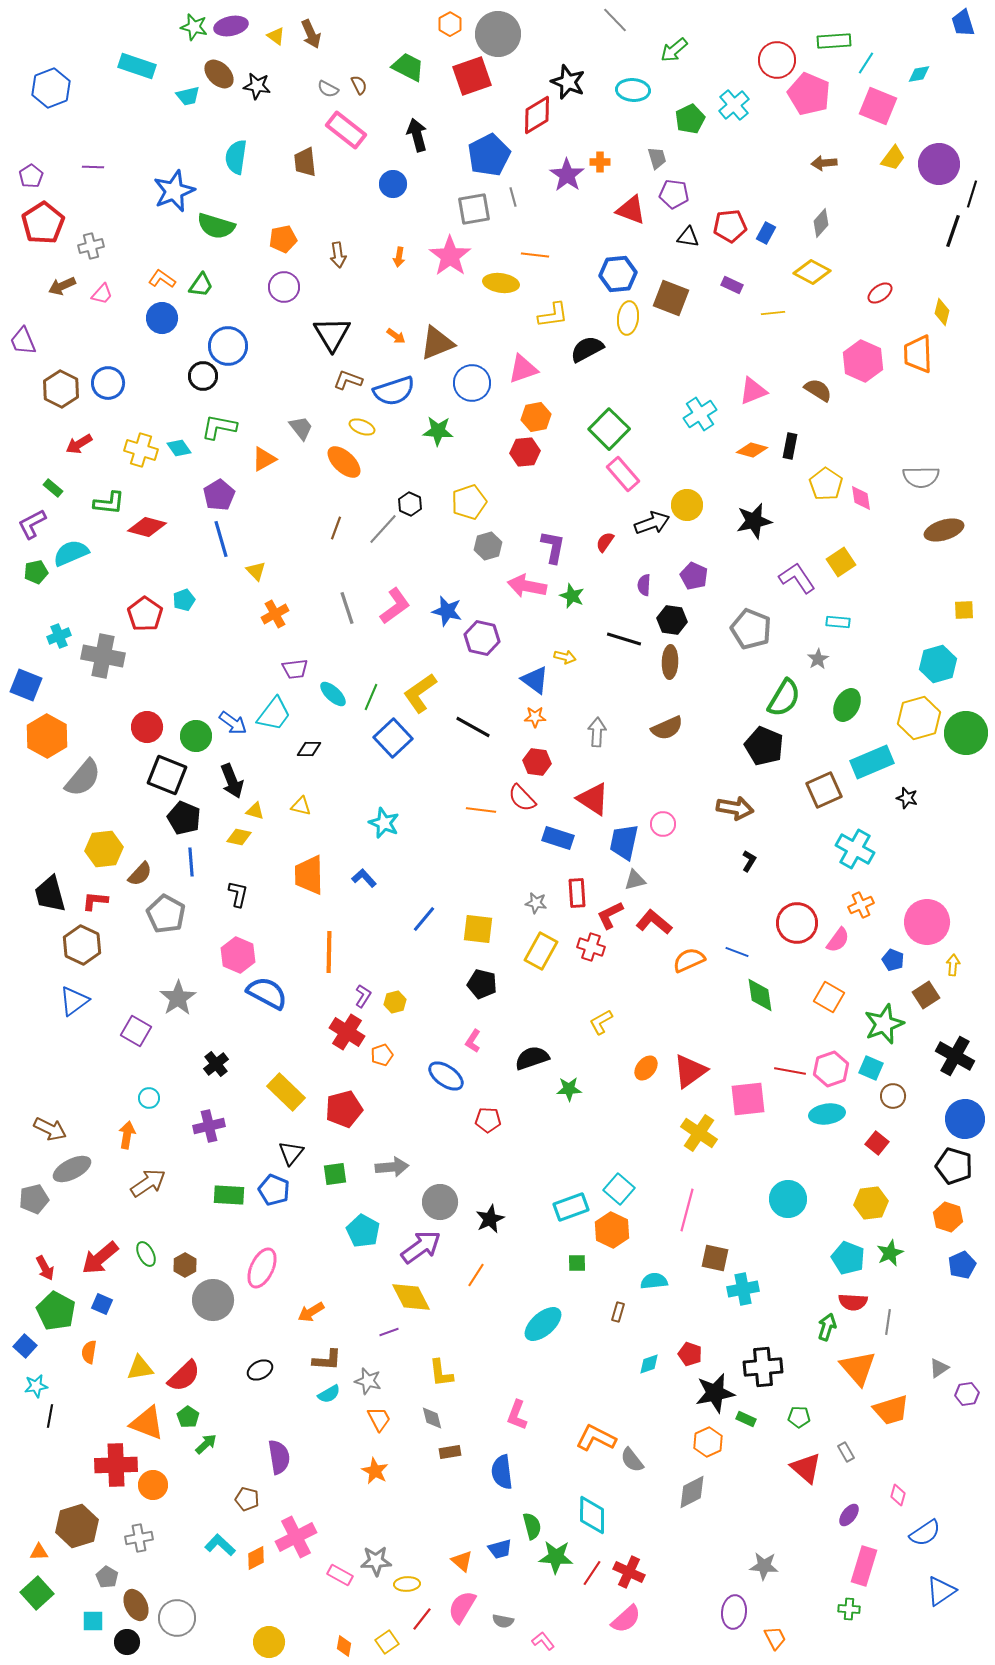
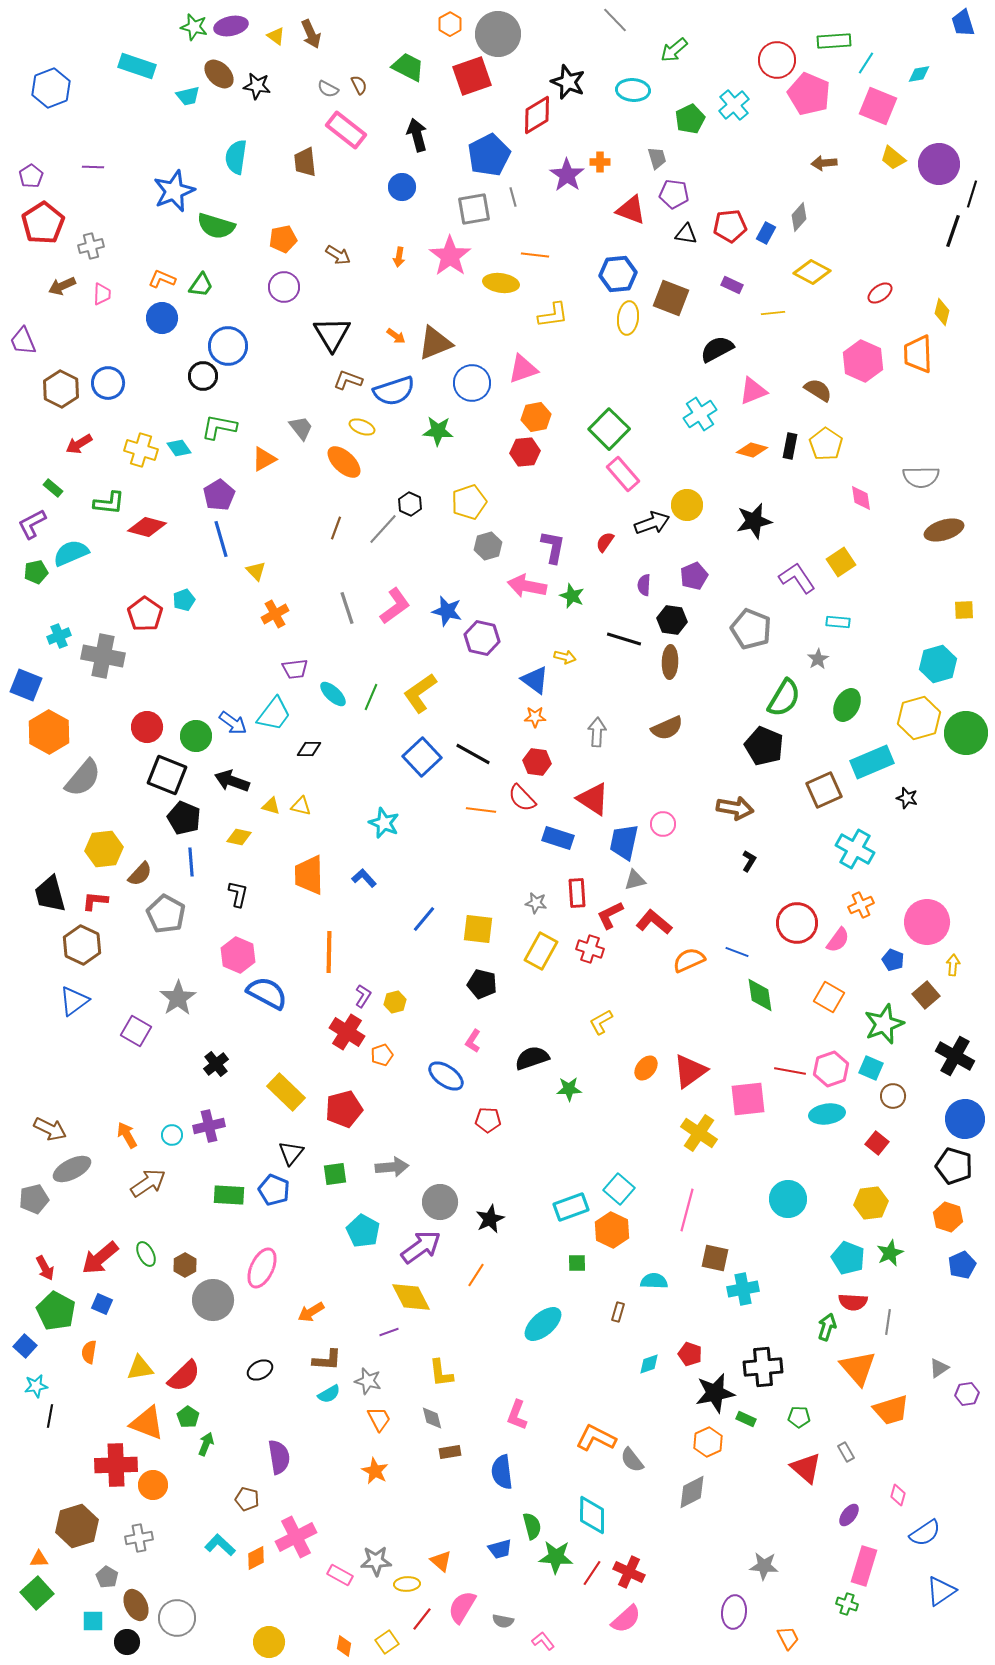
yellow trapezoid at (893, 158): rotated 92 degrees clockwise
blue circle at (393, 184): moved 9 px right, 3 px down
gray diamond at (821, 223): moved 22 px left, 6 px up
black triangle at (688, 237): moved 2 px left, 3 px up
brown arrow at (338, 255): rotated 50 degrees counterclockwise
orange L-shape at (162, 279): rotated 12 degrees counterclockwise
pink trapezoid at (102, 294): rotated 40 degrees counterclockwise
brown triangle at (437, 343): moved 2 px left
black semicircle at (587, 349): moved 130 px right
yellow pentagon at (826, 484): moved 40 px up
purple pentagon at (694, 576): rotated 24 degrees clockwise
black line at (473, 727): moved 27 px down
orange hexagon at (47, 736): moved 2 px right, 4 px up
blue square at (393, 738): moved 29 px right, 19 px down
black arrow at (232, 781): rotated 132 degrees clockwise
yellow triangle at (255, 811): moved 16 px right, 5 px up
red cross at (591, 947): moved 1 px left, 2 px down
brown square at (926, 995): rotated 8 degrees counterclockwise
cyan circle at (149, 1098): moved 23 px right, 37 px down
orange arrow at (127, 1135): rotated 40 degrees counterclockwise
cyan semicircle at (654, 1281): rotated 8 degrees clockwise
green arrow at (206, 1444): rotated 25 degrees counterclockwise
orange triangle at (39, 1552): moved 7 px down
orange triangle at (462, 1561): moved 21 px left
green cross at (849, 1609): moved 2 px left, 5 px up; rotated 15 degrees clockwise
orange trapezoid at (775, 1638): moved 13 px right
